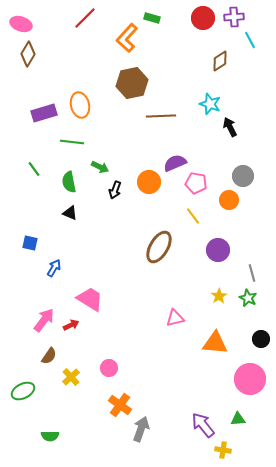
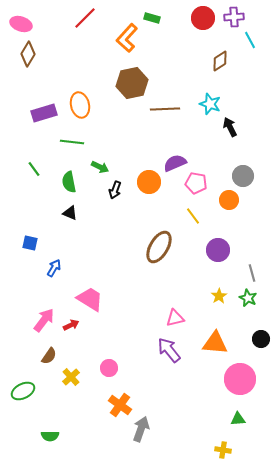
brown line at (161, 116): moved 4 px right, 7 px up
pink circle at (250, 379): moved 10 px left
purple arrow at (203, 425): moved 34 px left, 75 px up
